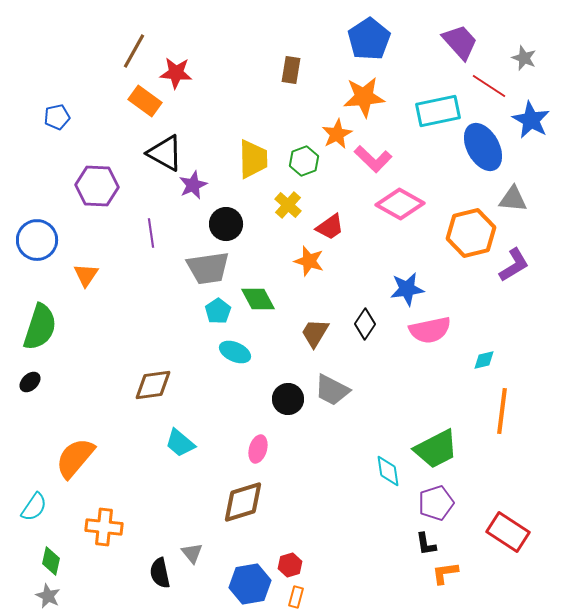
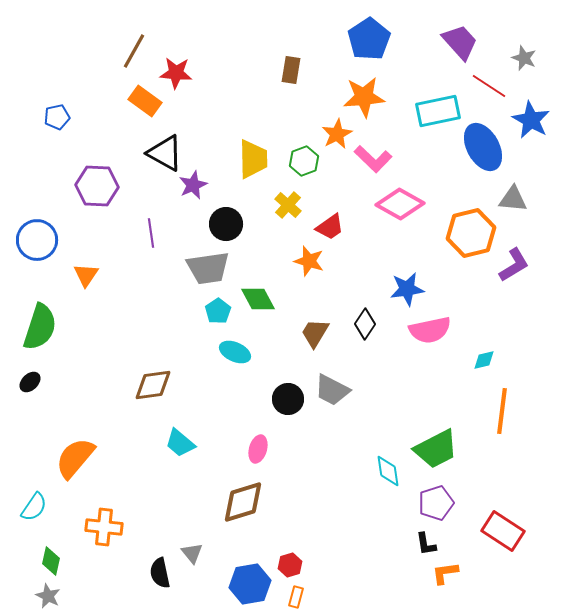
red rectangle at (508, 532): moved 5 px left, 1 px up
